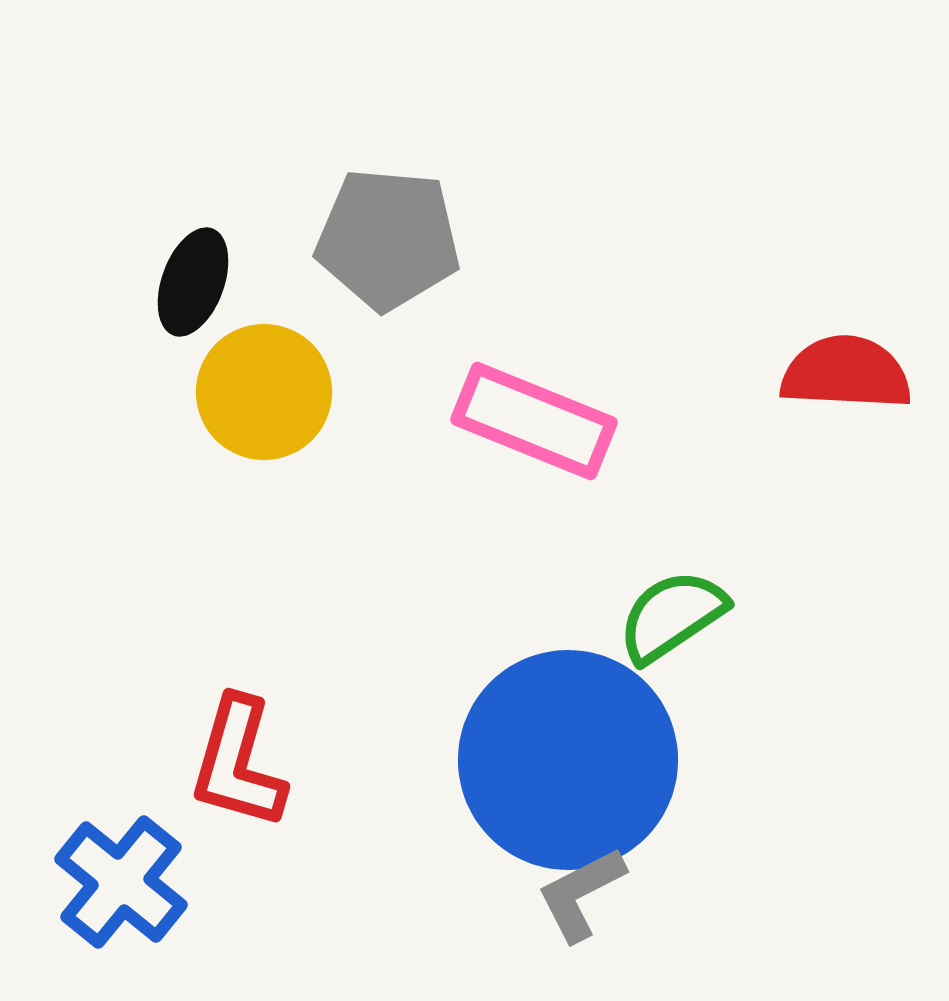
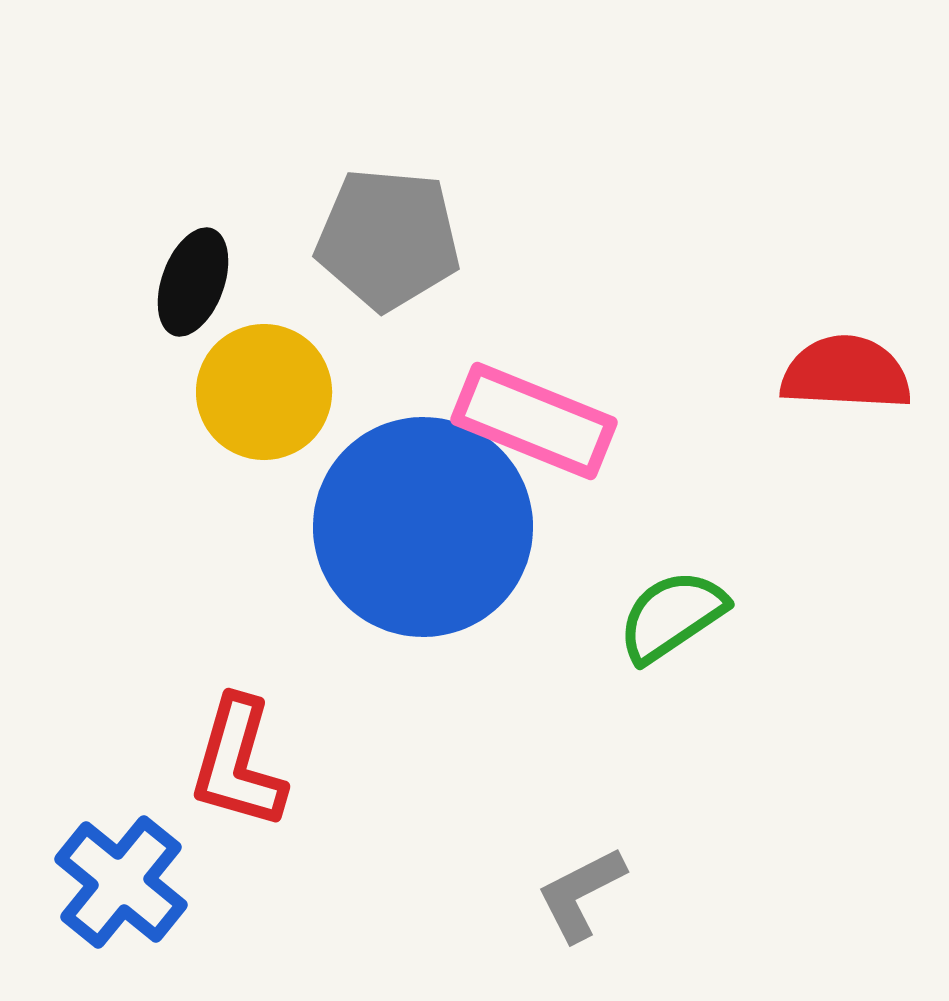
blue circle: moved 145 px left, 233 px up
